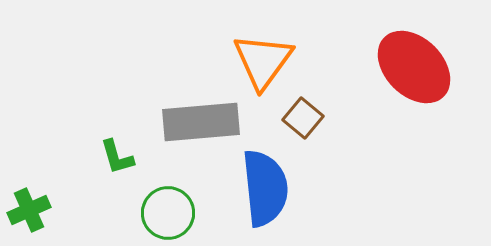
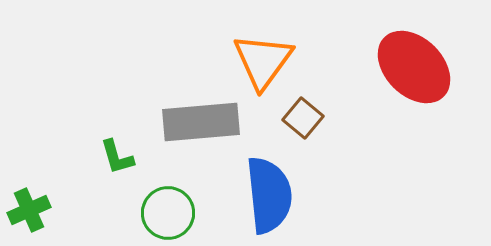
blue semicircle: moved 4 px right, 7 px down
